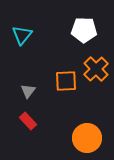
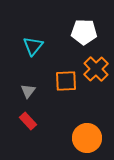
white pentagon: moved 2 px down
cyan triangle: moved 11 px right, 11 px down
